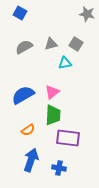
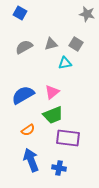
green trapezoid: rotated 65 degrees clockwise
blue arrow: rotated 40 degrees counterclockwise
